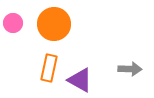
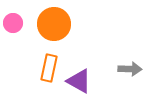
purple triangle: moved 1 px left, 1 px down
